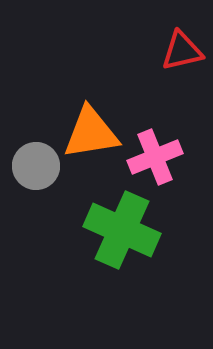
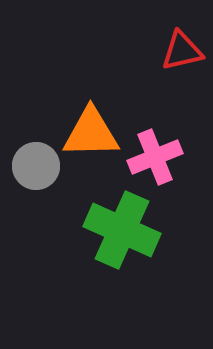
orange triangle: rotated 8 degrees clockwise
